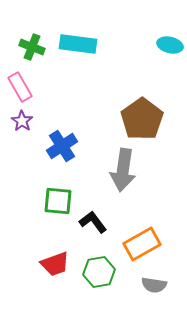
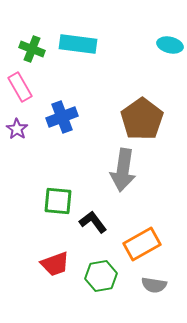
green cross: moved 2 px down
purple star: moved 5 px left, 8 px down
blue cross: moved 29 px up; rotated 12 degrees clockwise
green hexagon: moved 2 px right, 4 px down
